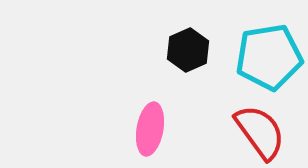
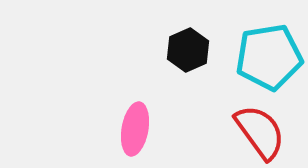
pink ellipse: moved 15 px left
